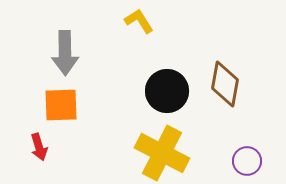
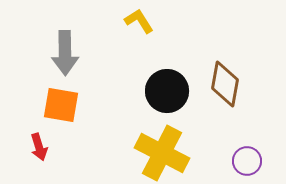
orange square: rotated 12 degrees clockwise
